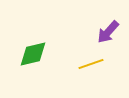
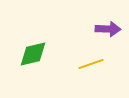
purple arrow: moved 3 px up; rotated 130 degrees counterclockwise
